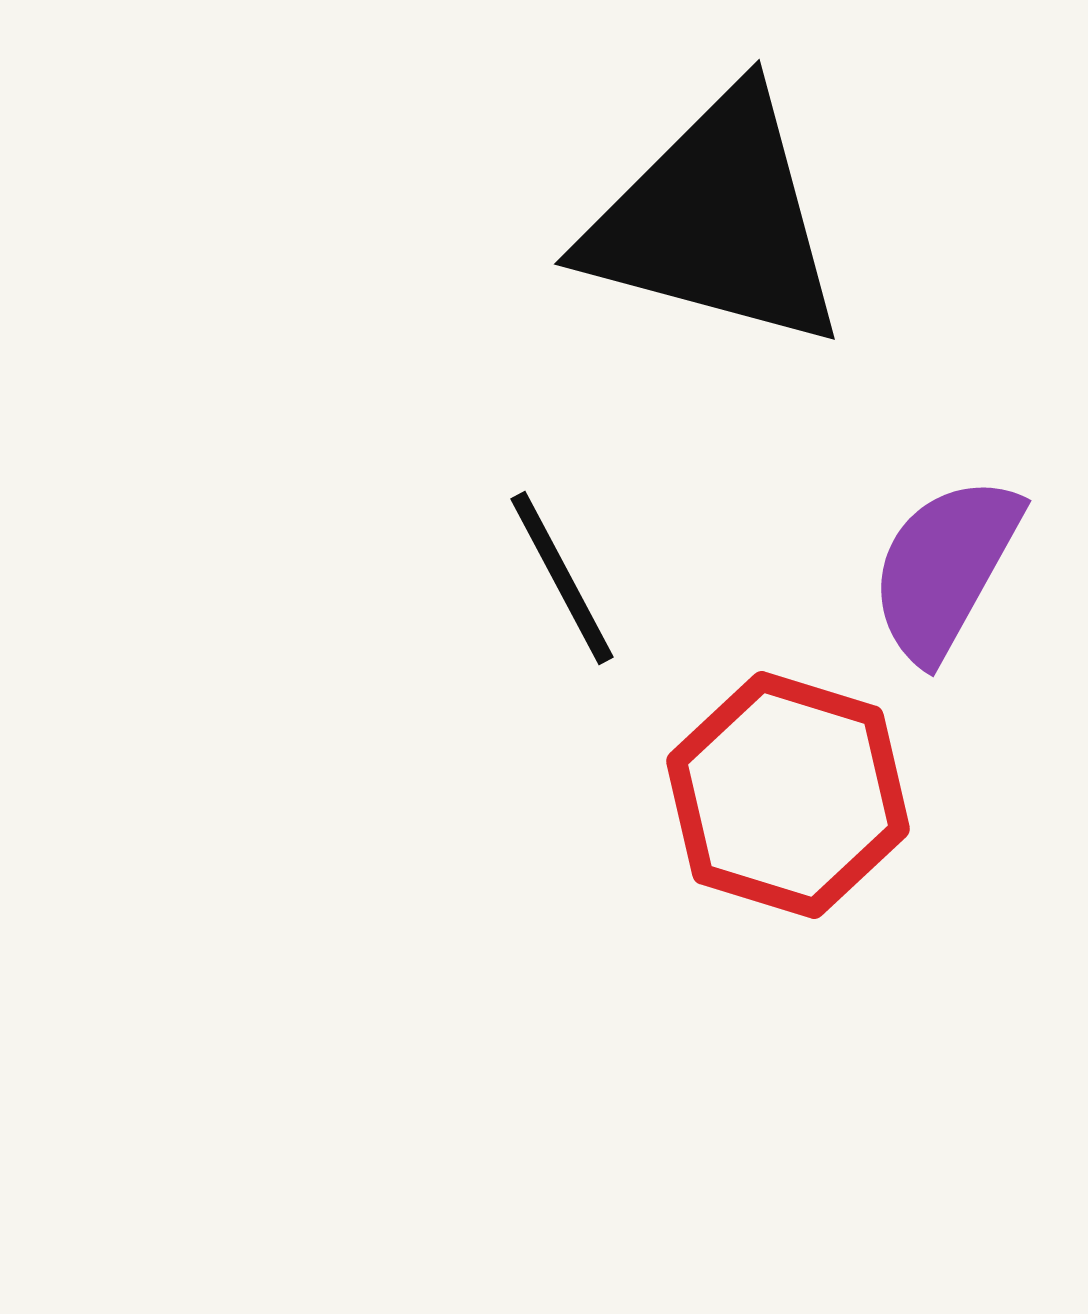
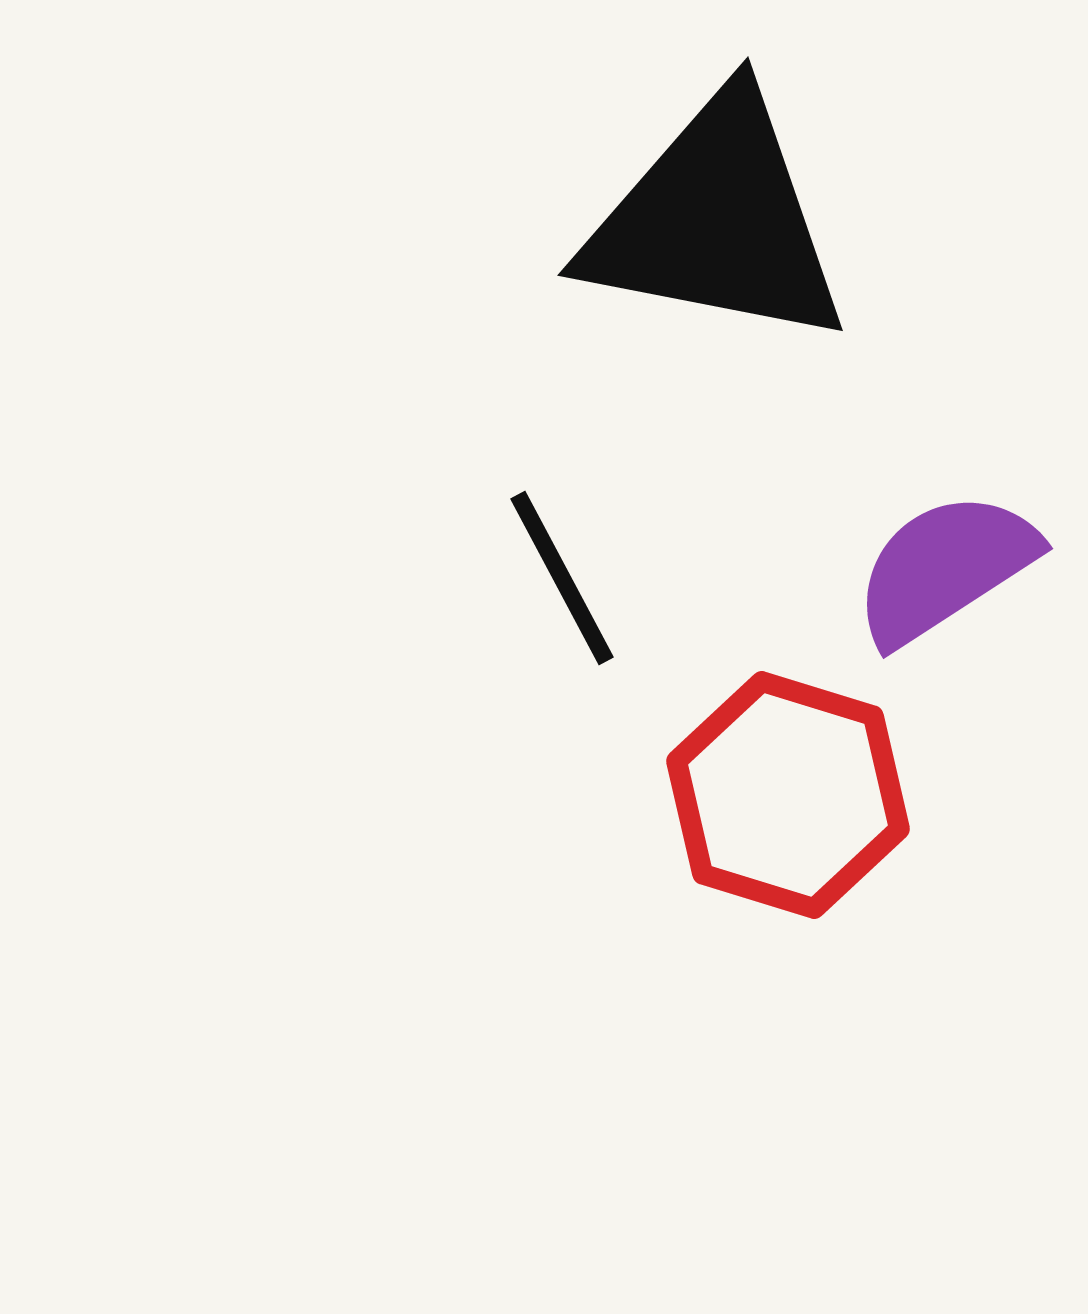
black triangle: rotated 4 degrees counterclockwise
purple semicircle: rotated 28 degrees clockwise
